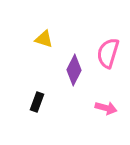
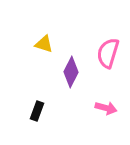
yellow triangle: moved 5 px down
purple diamond: moved 3 px left, 2 px down
black rectangle: moved 9 px down
